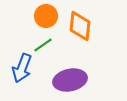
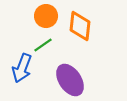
purple ellipse: rotated 68 degrees clockwise
